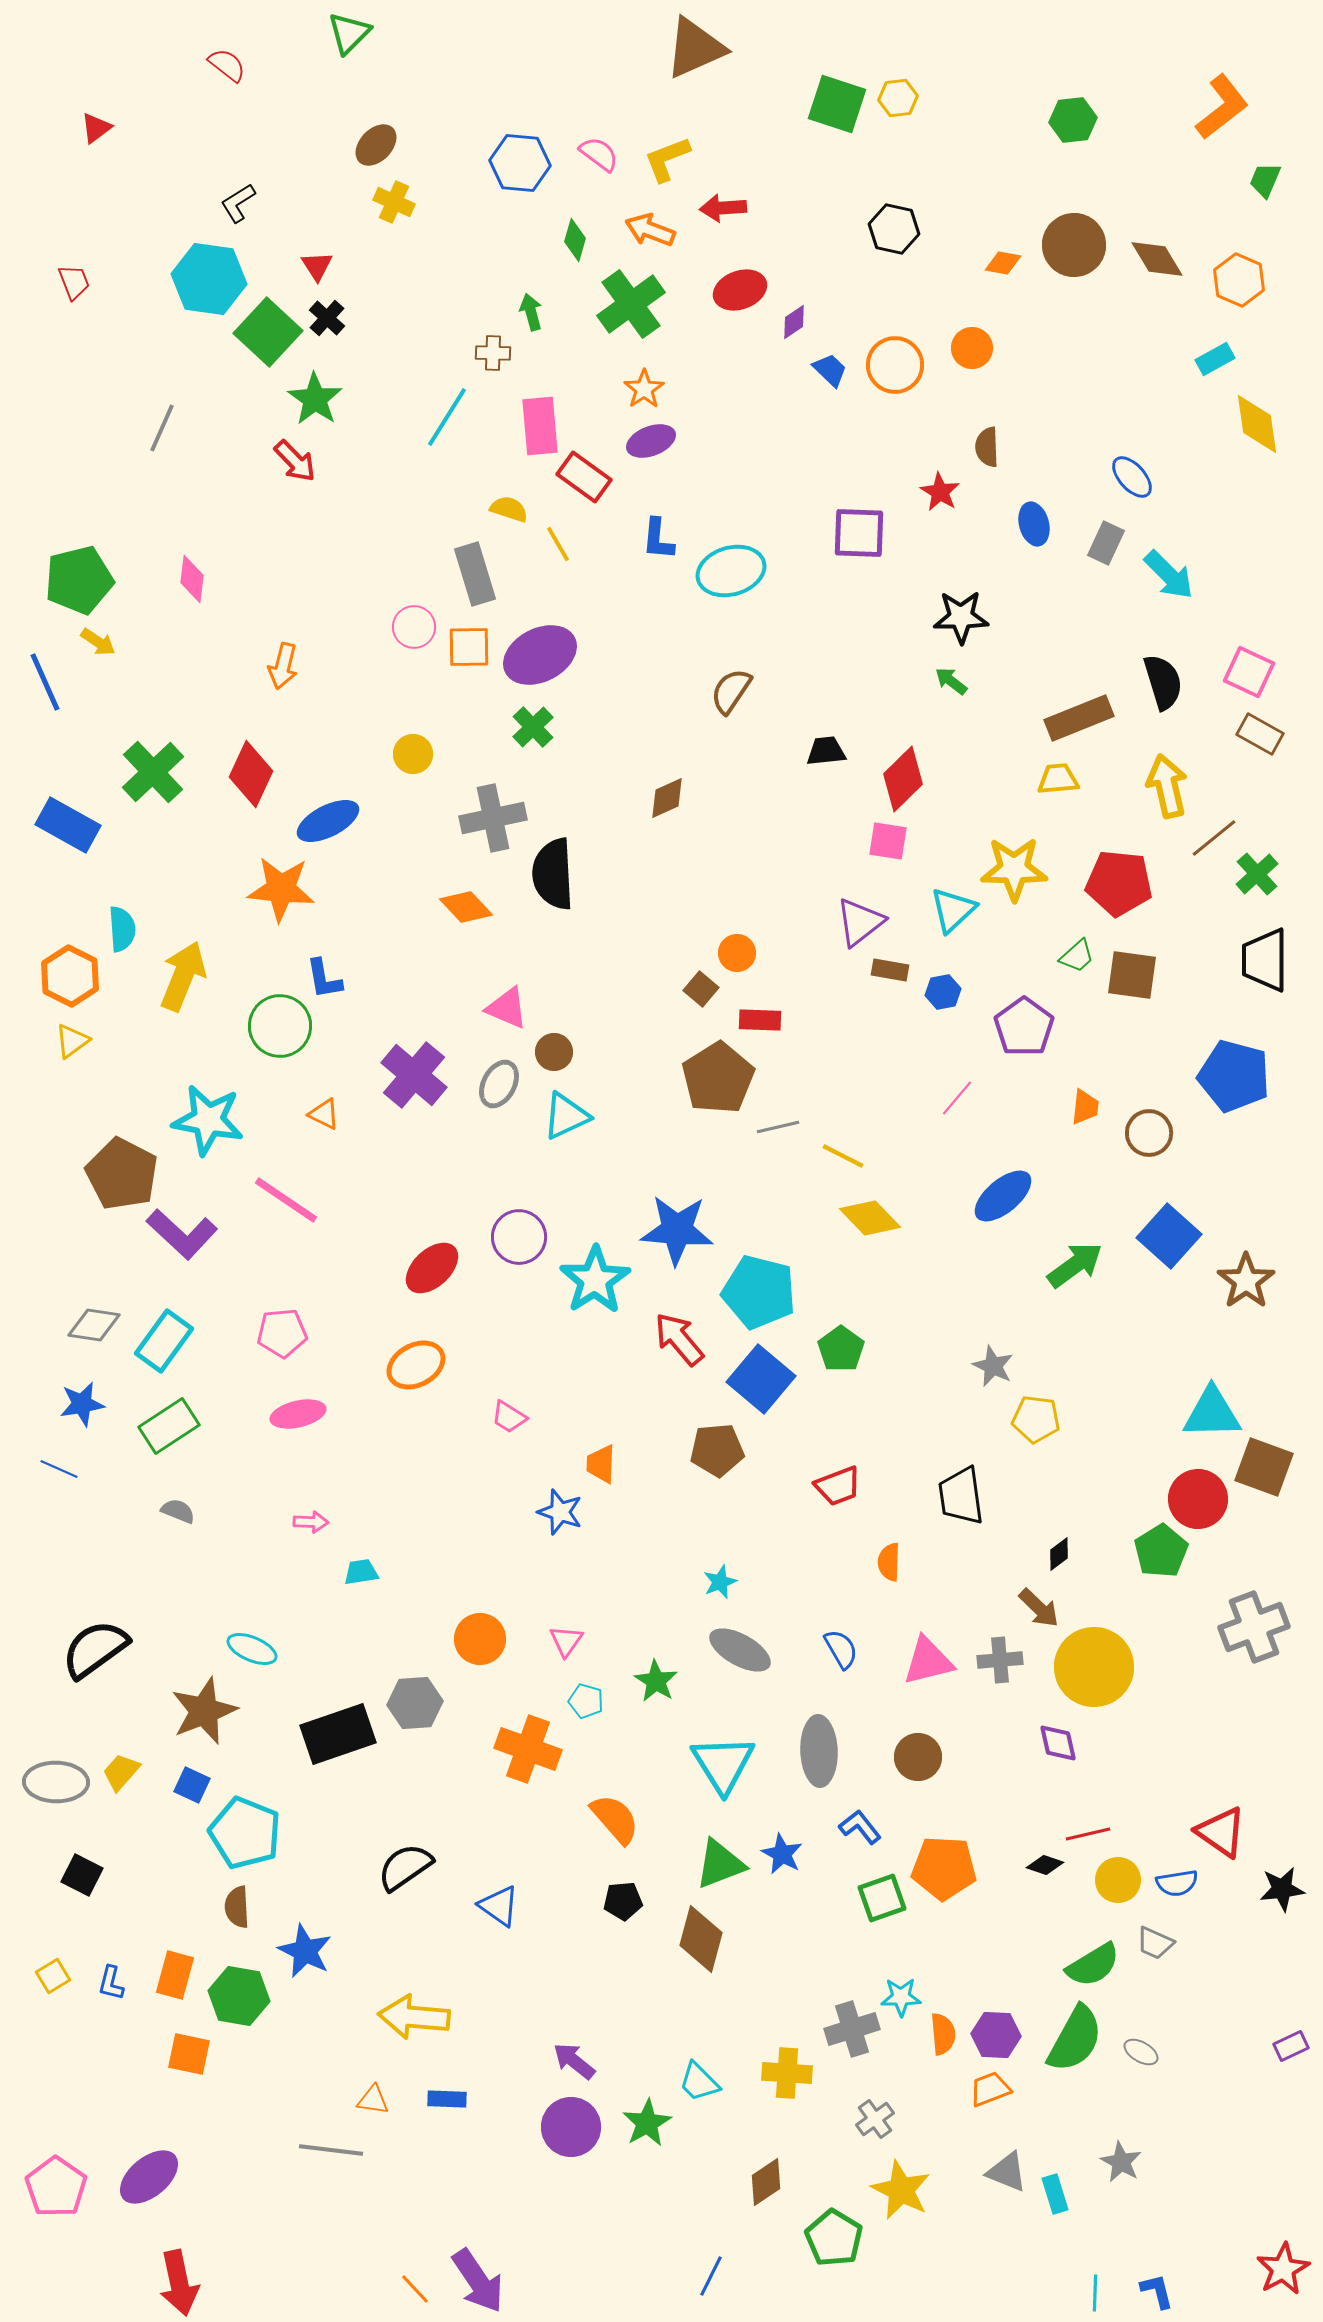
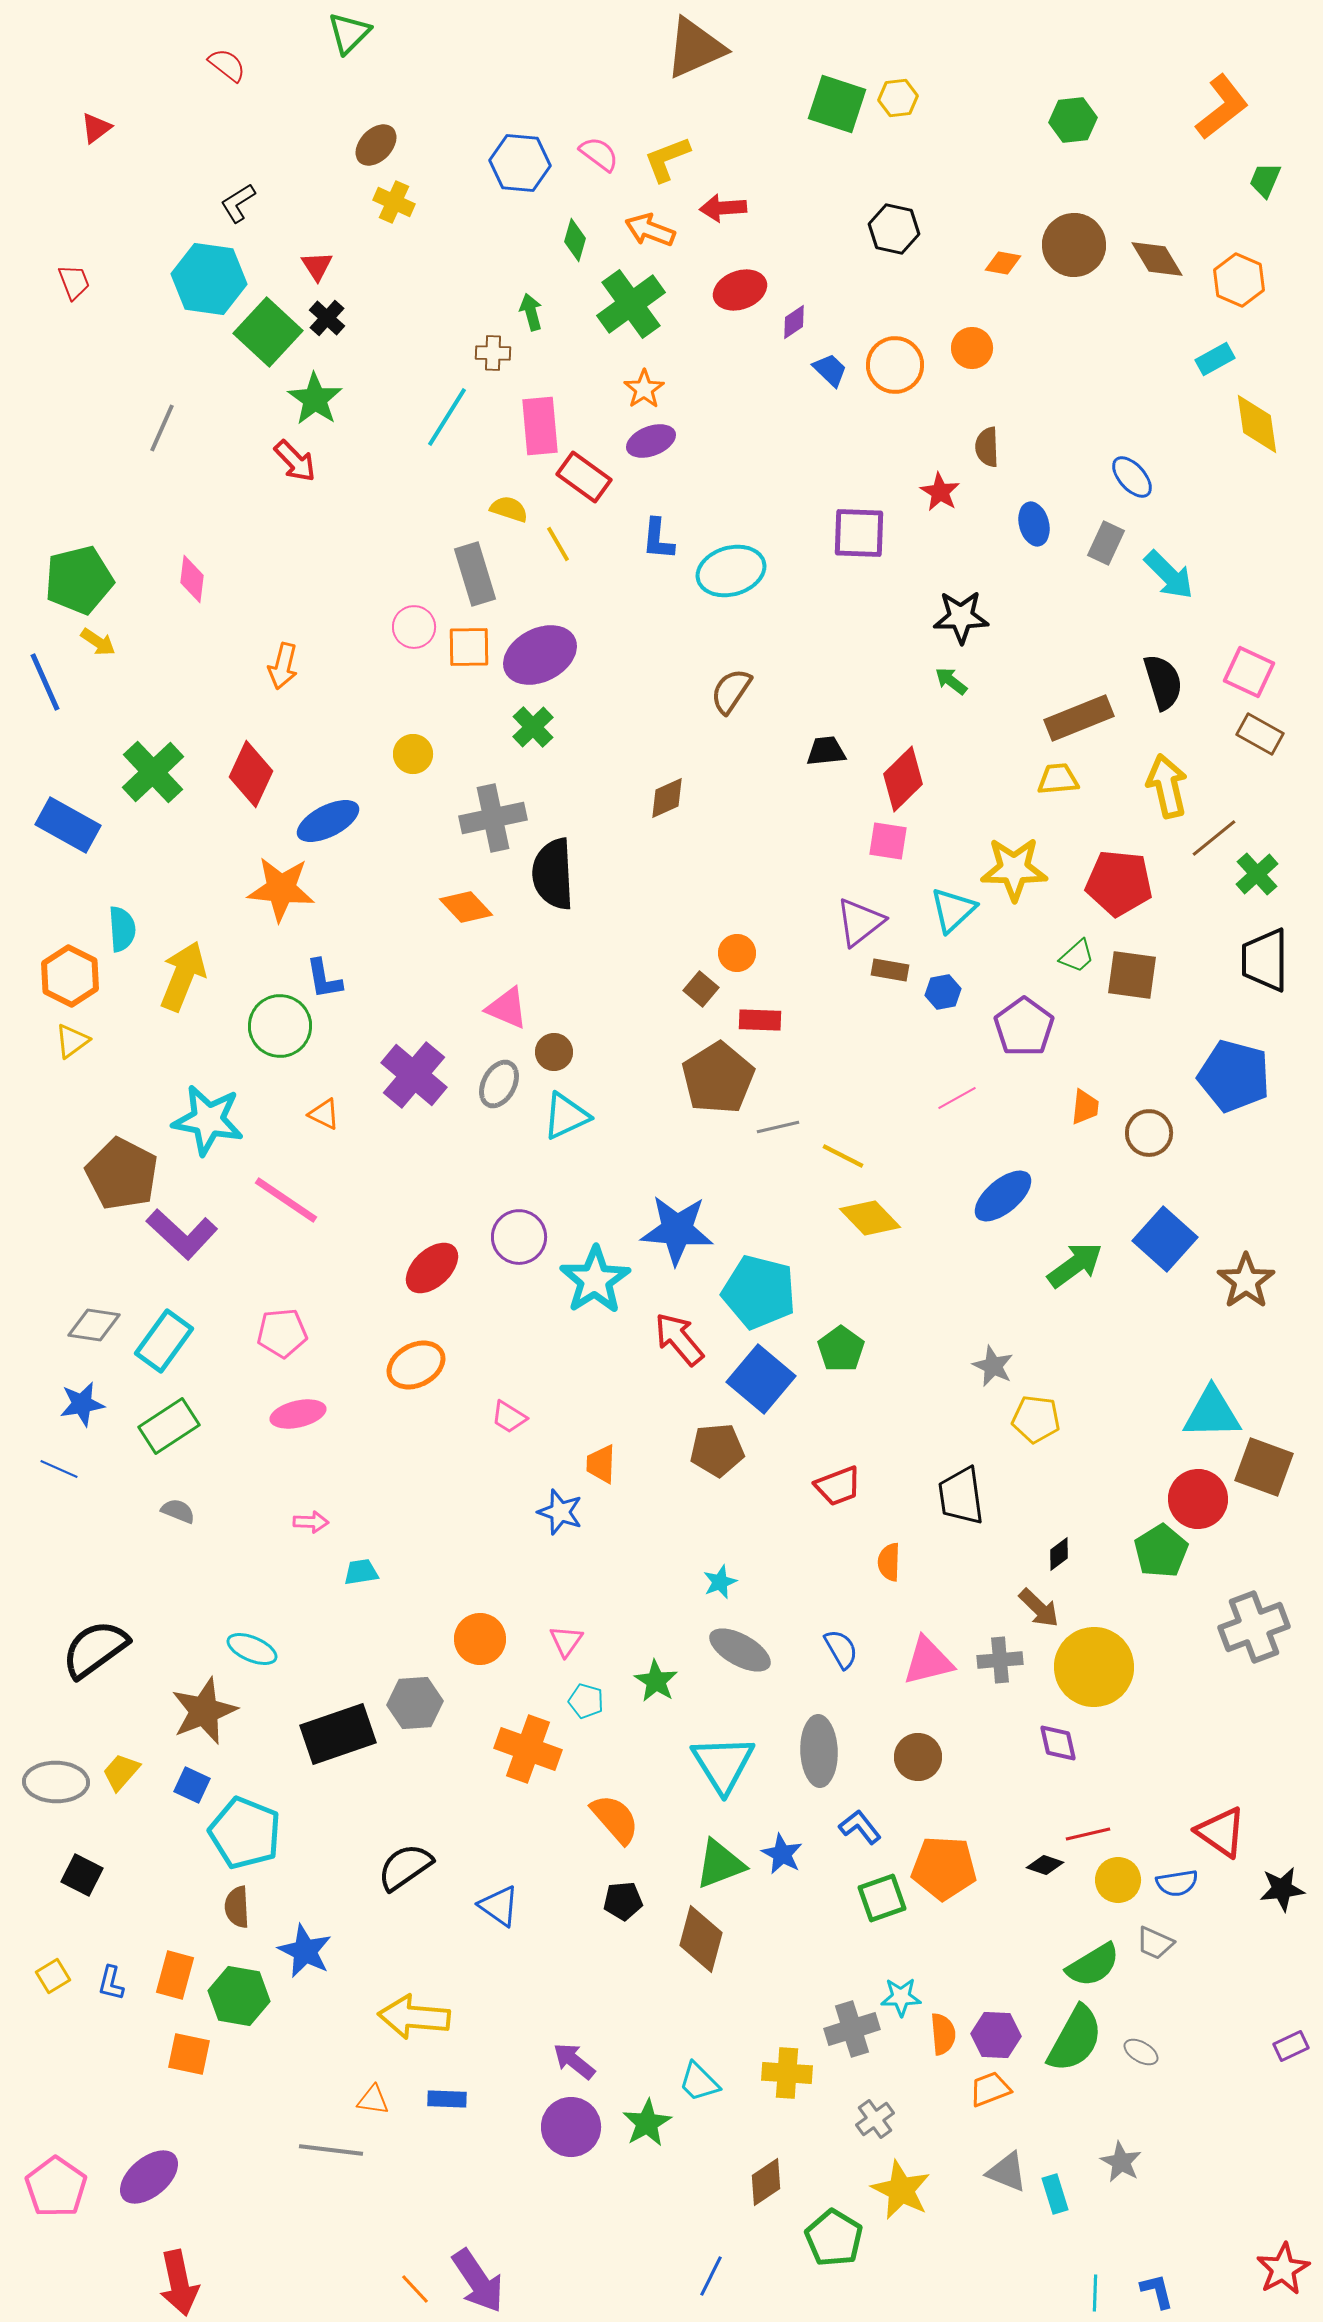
pink line at (957, 1098): rotated 21 degrees clockwise
blue square at (1169, 1236): moved 4 px left, 3 px down
